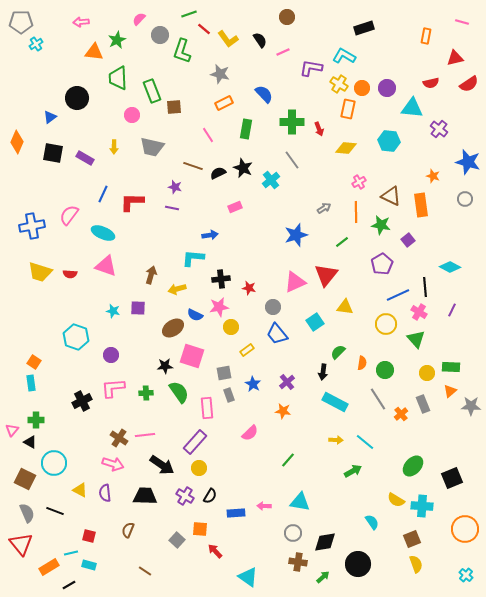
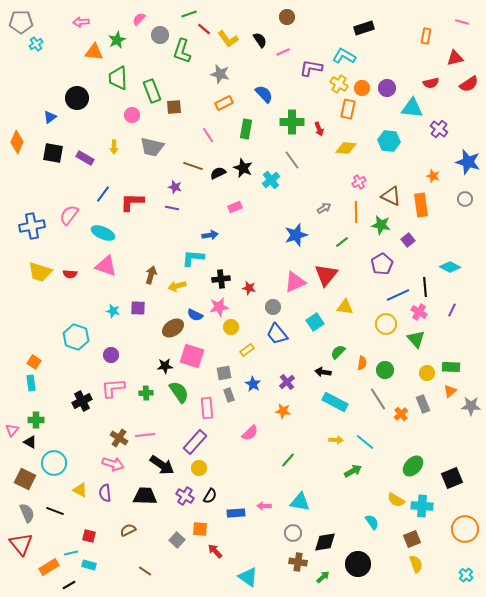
blue line at (103, 194): rotated 12 degrees clockwise
yellow arrow at (177, 289): moved 3 px up
black arrow at (323, 372): rotated 91 degrees clockwise
brown semicircle at (128, 530): rotated 42 degrees clockwise
